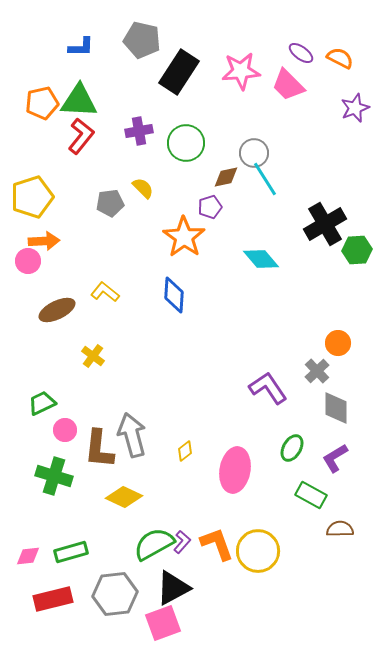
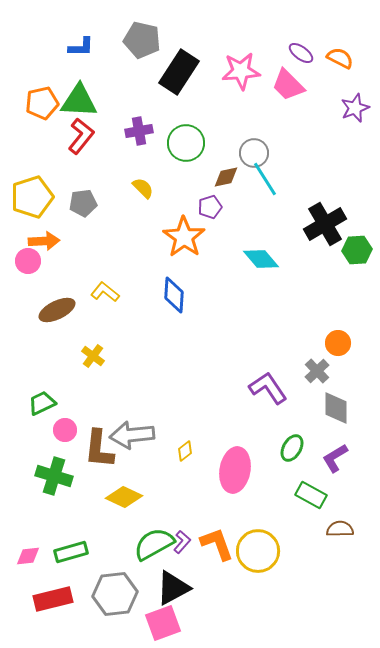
gray pentagon at (110, 203): moved 27 px left
gray arrow at (132, 435): rotated 81 degrees counterclockwise
